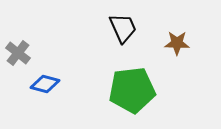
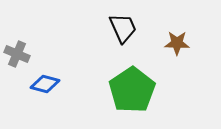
gray cross: moved 1 px left, 1 px down; rotated 15 degrees counterclockwise
green pentagon: rotated 27 degrees counterclockwise
